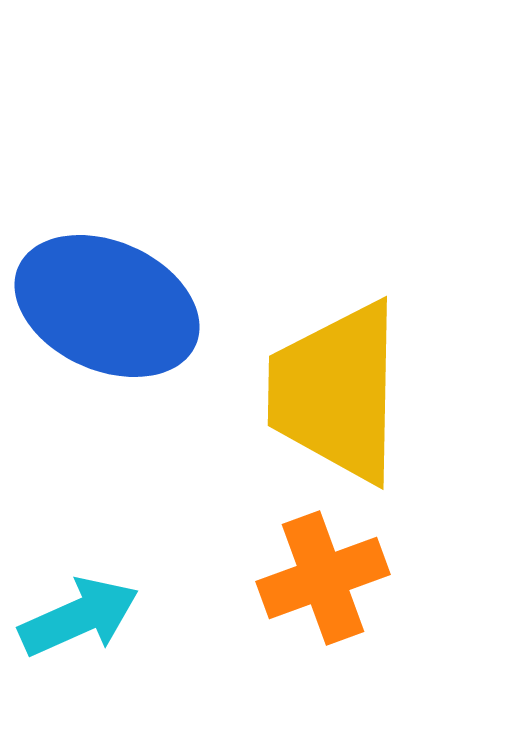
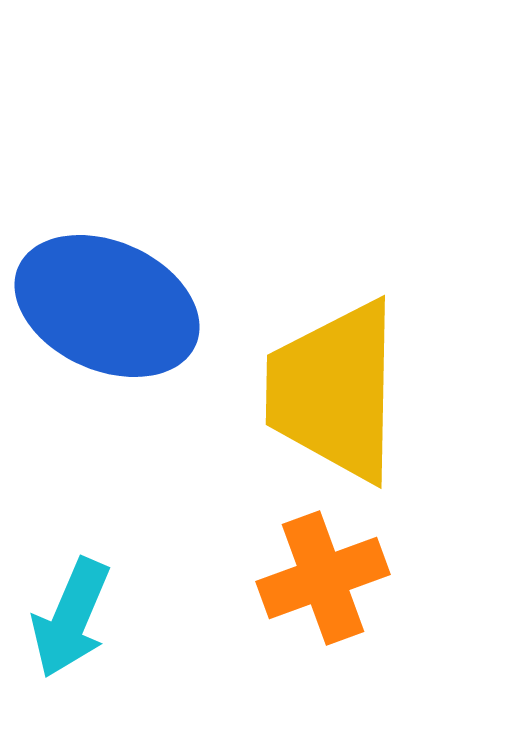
yellow trapezoid: moved 2 px left, 1 px up
cyan arrow: moved 8 px left, 1 px down; rotated 137 degrees clockwise
